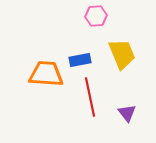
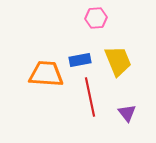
pink hexagon: moved 2 px down
yellow trapezoid: moved 4 px left, 7 px down
